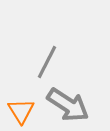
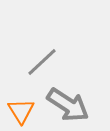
gray line: moved 5 px left; rotated 20 degrees clockwise
